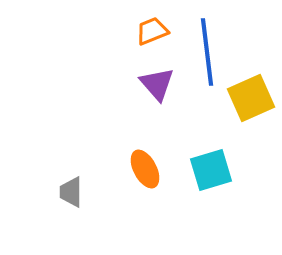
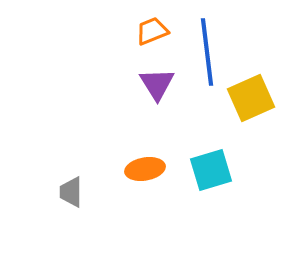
purple triangle: rotated 9 degrees clockwise
orange ellipse: rotated 72 degrees counterclockwise
